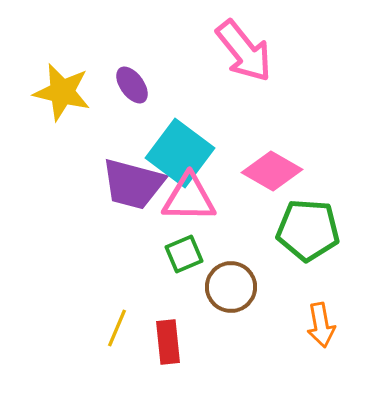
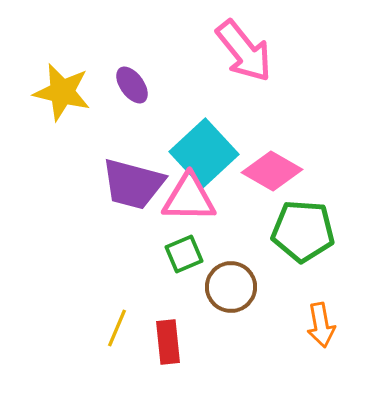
cyan square: moved 24 px right; rotated 10 degrees clockwise
green pentagon: moved 5 px left, 1 px down
